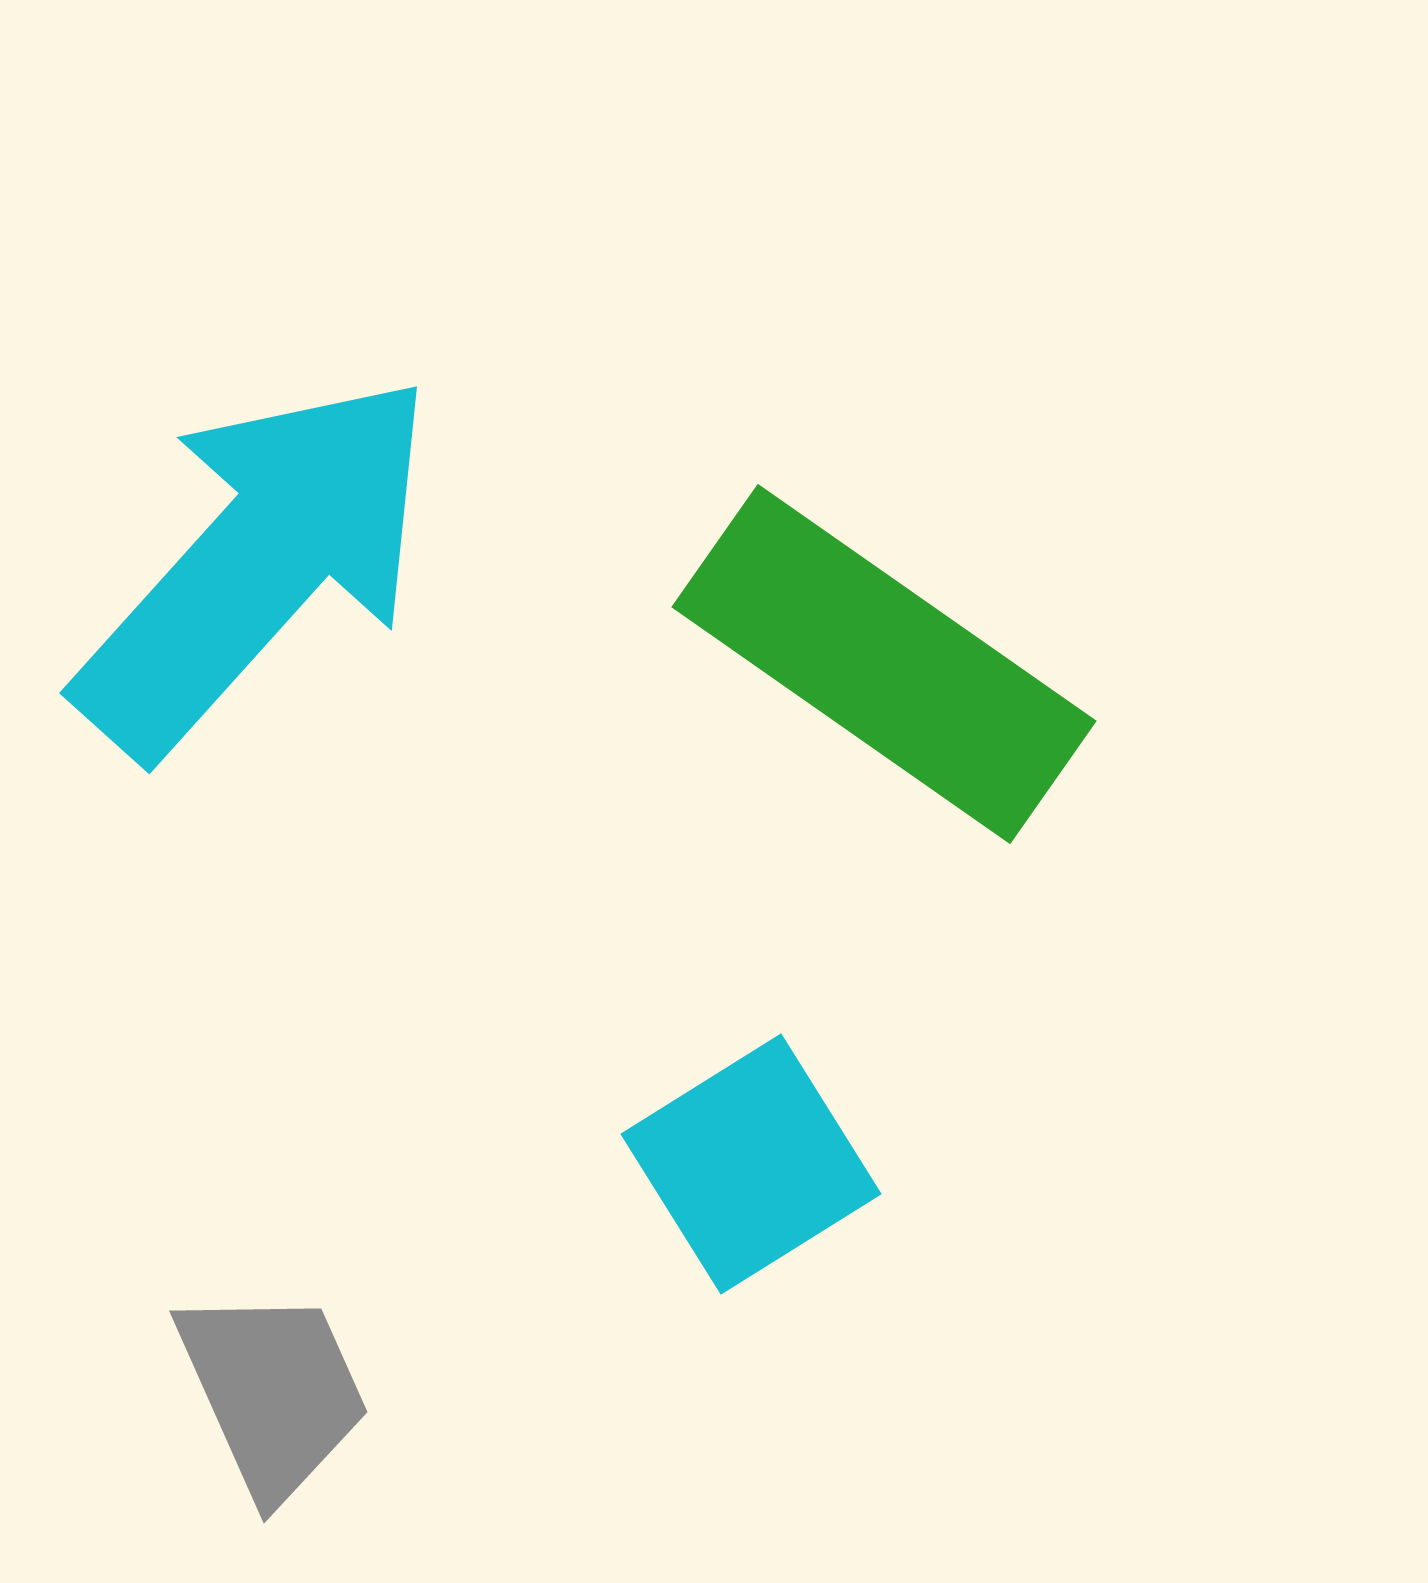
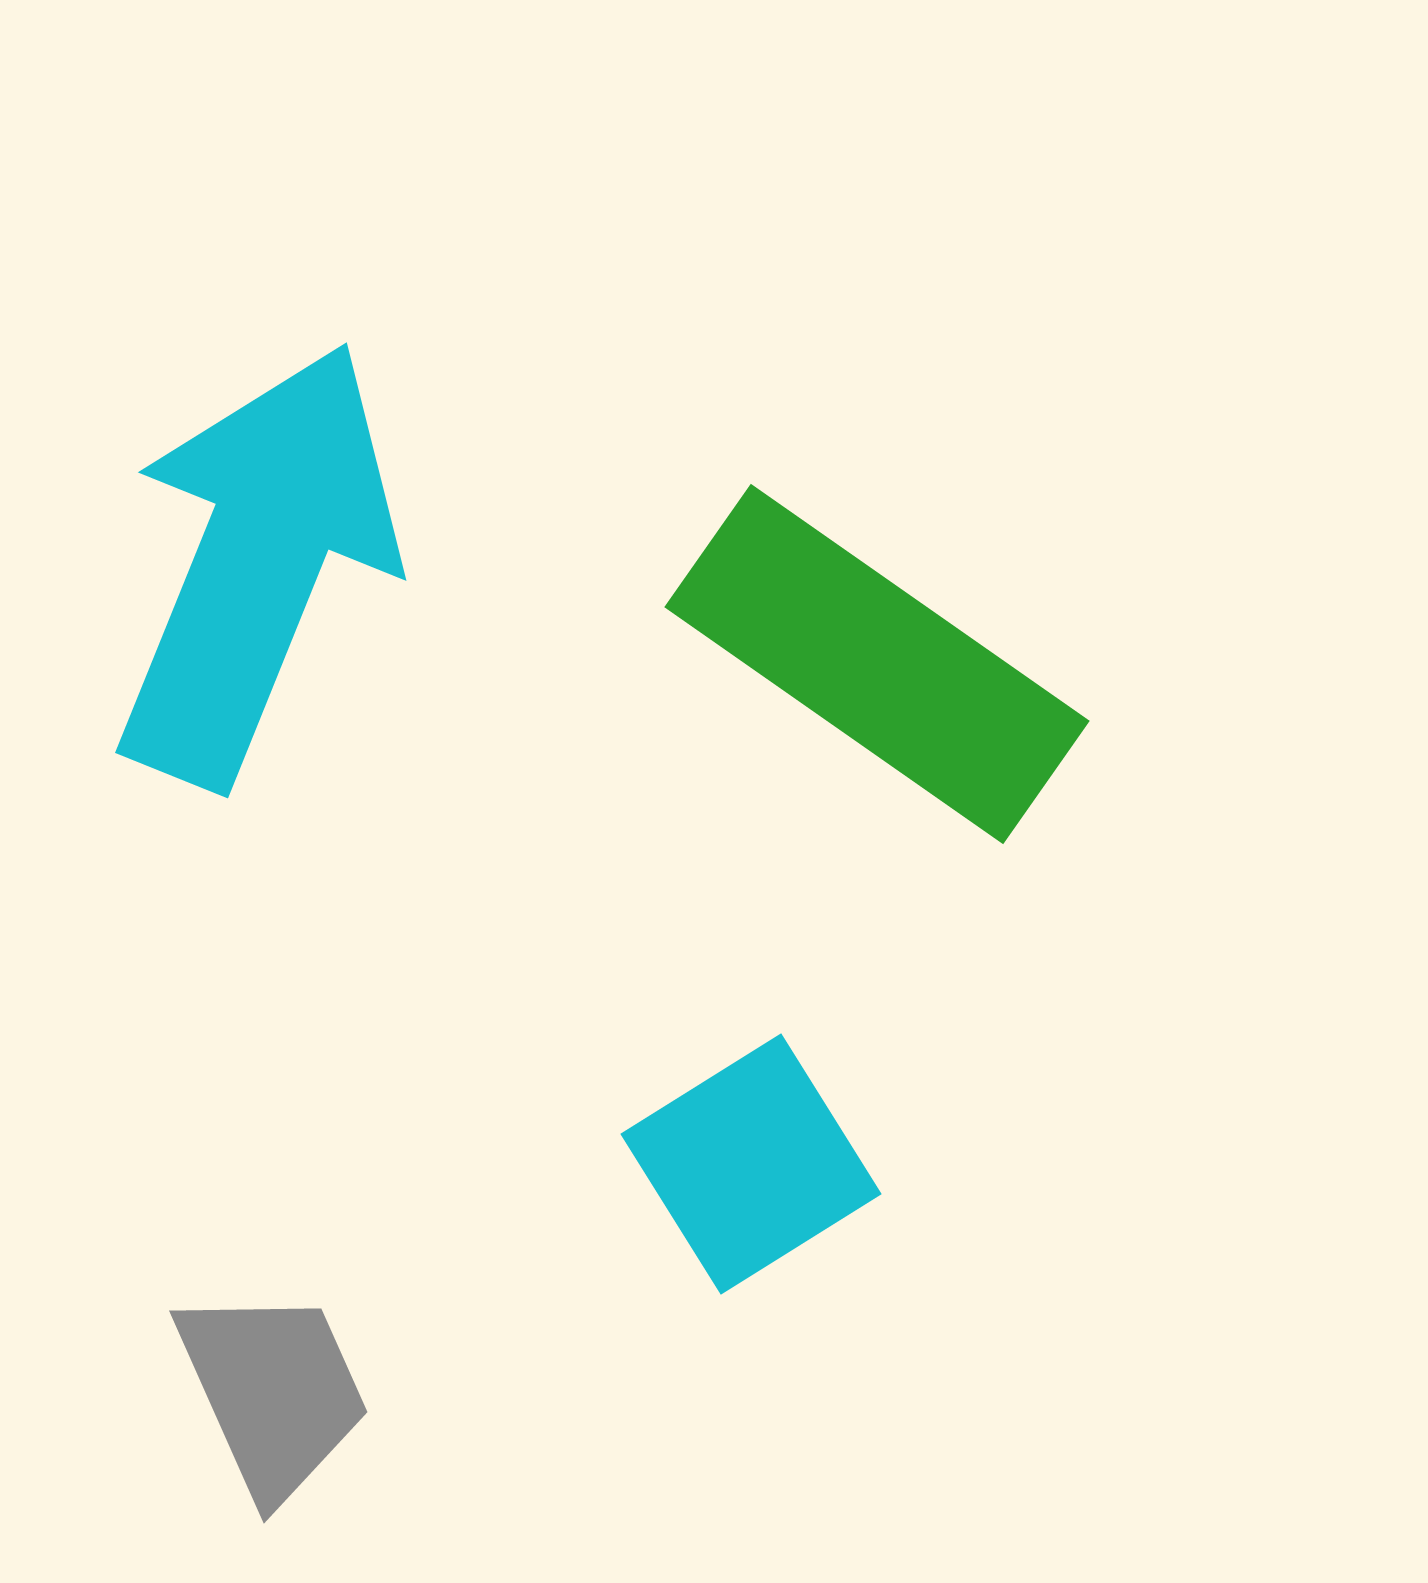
cyan arrow: rotated 20 degrees counterclockwise
green rectangle: moved 7 px left
